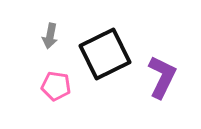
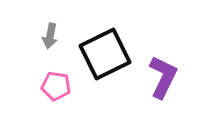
purple L-shape: moved 1 px right
